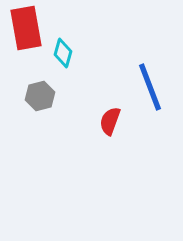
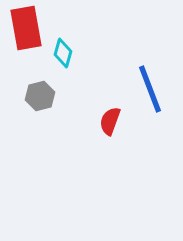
blue line: moved 2 px down
